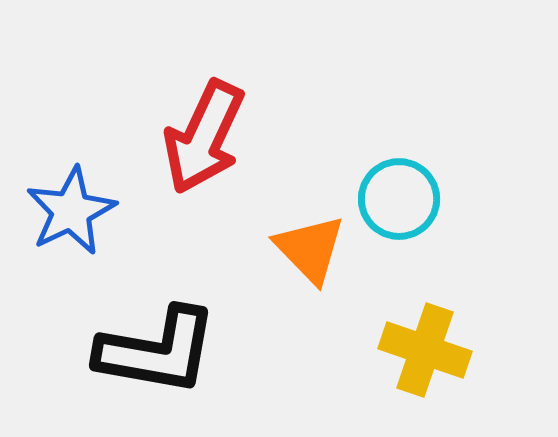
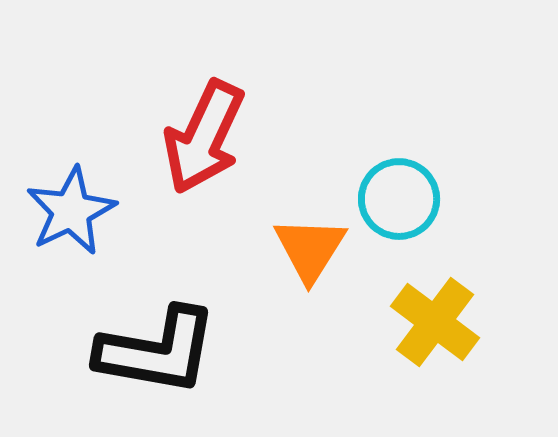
orange triangle: rotated 16 degrees clockwise
yellow cross: moved 10 px right, 28 px up; rotated 18 degrees clockwise
